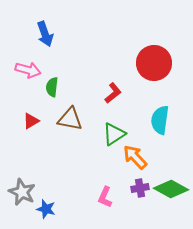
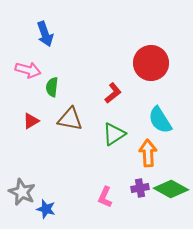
red circle: moved 3 px left
cyan semicircle: rotated 40 degrees counterclockwise
orange arrow: moved 13 px right, 4 px up; rotated 40 degrees clockwise
